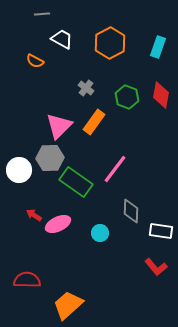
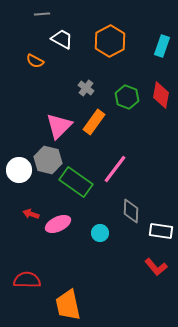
orange hexagon: moved 2 px up
cyan rectangle: moved 4 px right, 1 px up
gray hexagon: moved 2 px left, 2 px down; rotated 16 degrees clockwise
red arrow: moved 3 px left, 1 px up; rotated 14 degrees counterclockwise
orange trapezoid: rotated 60 degrees counterclockwise
